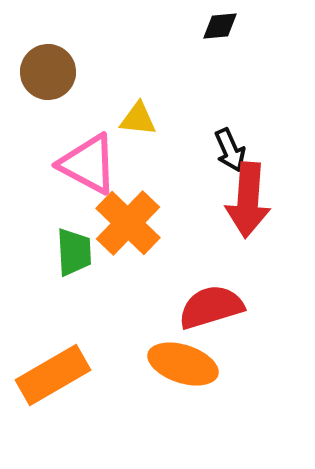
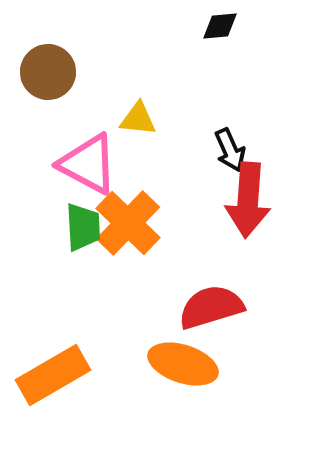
green trapezoid: moved 9 px right, 25 px up
